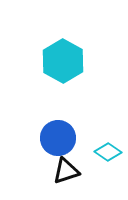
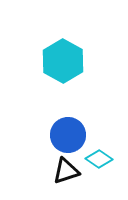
blue circle: moved 10 px right, 3 px up
cyan diamond: moved 9 px left, 7 px down
